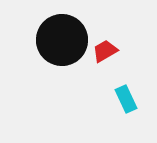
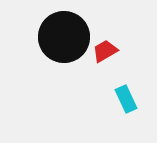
black circle: moved 2 px right, 3 px up
